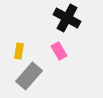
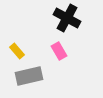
yellow rectangle: moved 2 px left; rotated 49 degrees counterclockwise
gray rectangle: rotated 36 degrees clockwise
